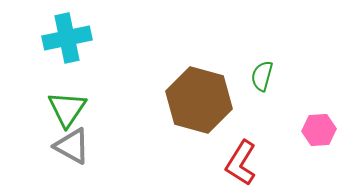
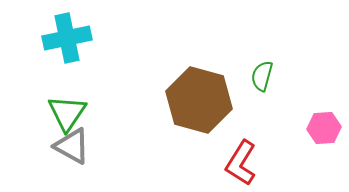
green triangle: moved 4 px down
pink hexagon: moved 5 px right, 2 px up
